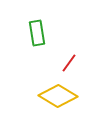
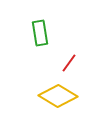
green rectangle: moved 3 px right
